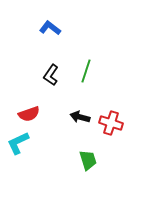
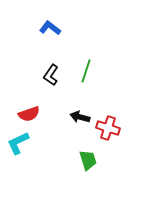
red cross: moved 3 px left, 5 px down
